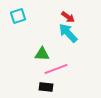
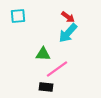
cyan square: rotated 14 degrees clockwise
cyan arrow: rotated 95 degrees counterclockwise
green triangle: moved 1 px right
pink line: moved 1 px right; rotated 15 degrees counterclockwise
